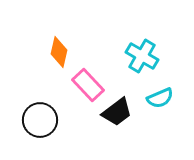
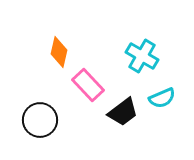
cyan semicircle: moved 2 px right
black trapezoid: moved 6 px right
